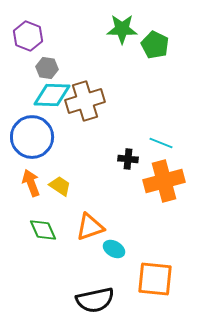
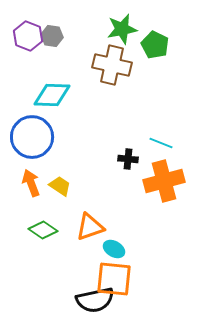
green star: rotated 12 degrees counterclockwise
gray hexagon: moved 5 px right, 32 px up
brown cross: moved 27 px right, 36 px up; rotated 30 degrees clockwise
green diamond: rotated 32 degrees counterclockwise
orange square: moved 41 px left
